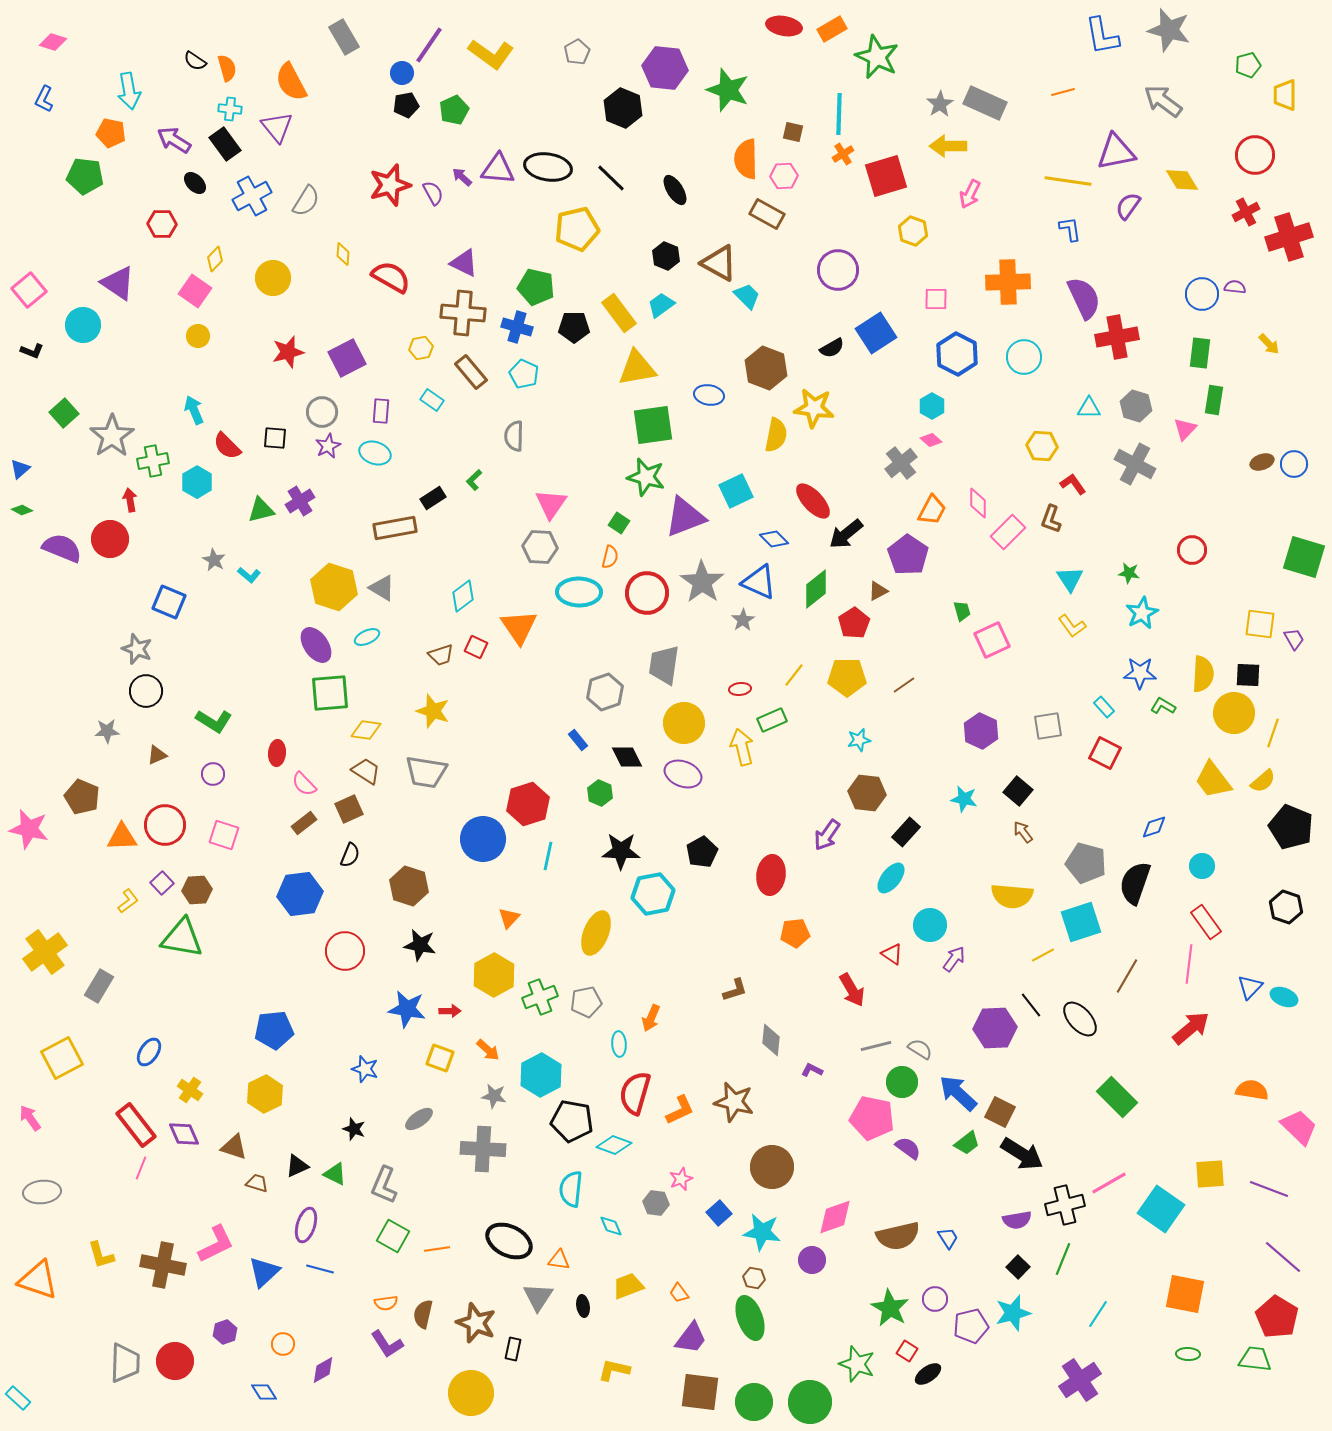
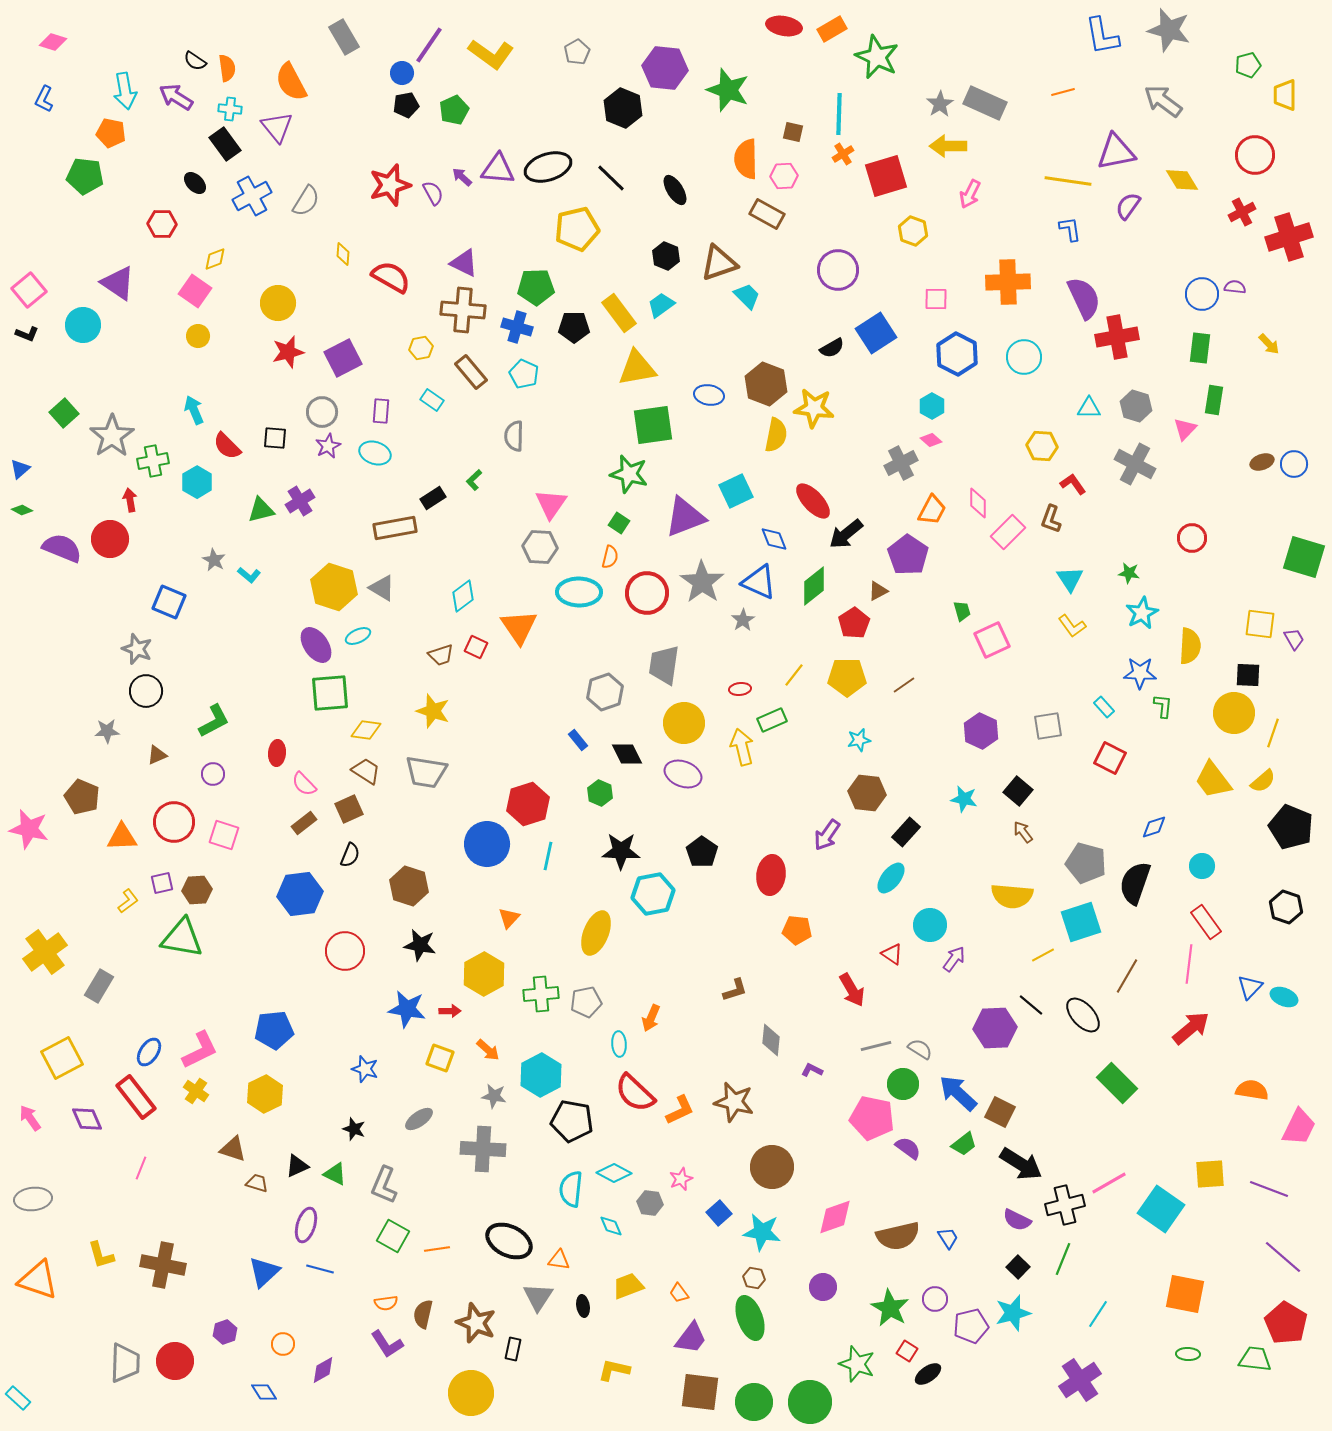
orange semicircle at (227, 68): rotated 8 degrees clockwise
cyan arrow at (129, 91): moved 4 px left
purple arrow at (174, 140): moved 2 px right, 43 px up
black ellipse at (548, 167): rotated 27 degrees counterclockwise
red cross at (1246, 212): moved 4 px left
yellow diamond at (215, 259): rotated 25 degrees clockwise
brown triangle at (719, 263): rotated 48 degrees counterclockwise
yellow circle at (273, 278): moved 5 px right, 25 px down
green pentagon at (536, 287): rotated 15 degrees counterclockwise
brown cross at (463, 313): moved 3 px up
black L-shape at (32, 351): moved 5 px left, 17 px up
green rectangle at (1200, 353): moved 5 px up
purple square at (347, 358): moved 4 px left
brown hexagon at (766, 368): moved 16 px down
gray cross at (901, 463): rotated 12 degrees clockwise
green star at (646, 477): moved 17 px left, 3 px up
blue diamond at (774, 539): rotated 24 degrees clockwise
red circle at (1192, 550): moved 12 px up
green diamond at (816, 589): moved 2 px left, 3 px up
cyan ellipse at (367, 637): moved 9 px left, 1 px up
yellow semicircle at (1203, 674): moved 13 px left, 28 px up
green L-shape at (1163, 706): rotated 65 degrees clockwise
green L-shape at (214, 721): rotated 60 degrees counterclockwise
red square at (1105, 753): moved 5 px right, 5 px down
black diamond at (627, 757): moved 3 px up
red circle at (165, 825): moved 9 px right, 3 px up
blue circle at (483, 839): moved 4 px right, 5 px down
black pentagon at (702, 852): rotated 8 degrees counterclockwise
purple square at (162, 883): rotated 30 degrees clockwise
orange pentagon at (795, 933): moved 2 px right, 3 px up; rotated 12 degrees clockwise
yellow hexagon at (494, 975): moved 10 px left, 1 px up
green cross at (540, 997): moved 1 px right, 3 px up; rotated 16 degrees clockwise
black line at (1031, 1005): rotated 12 degrees counterclockwise
black ellipse at (1080, 1019): moved 3 px right, 4 px up
green circle at (902, 1082): moved 1 px right, 2 px down
yellow cross at (190, 1090): moved 6 px right, 1 px down
red semicircle at (635, 1093): rotated 63 degrees counterclockwise
green rectangle at (1117, 1097): moved 14 px up
red rectangle at (136, 1125): moved 28 px up
pink trapezoid at (1299, 1127): rotated 72 degrees clockwise
purple diamond at (184, 1134): moved 97 px left, 15 px up
green trapezoid at (967, 1143): moved 3 px left, 1 px down
cyan diamond at (614, 1145): moved 28 px down; rotated 8 degrees clockwise
brown triangle at (234, 1147): moved 1 px left, 2 px down
black arrow at (1022, 1154): moved 1 px left, 10 px down
gray ellipse at (42, 1192): moved 9 px left, 7 px down
gray hexagon at (656, 1203): moved 6 px left
purple semicircle at (1017, 1220): rotated 36 degrees clockwise
pink L-shape at (216, 1244): moved 16 px left, 194 px up
purple circle at (812, 1260): moved 11 px right, 27 px down
red pentagon at (1277, 1317): moved 9 px right, 6 px down
